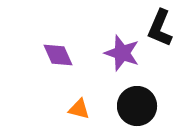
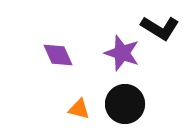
black L-shape: rotated 81 degrees counterclockwise
black circle: moved 12 px left, 2 px up
